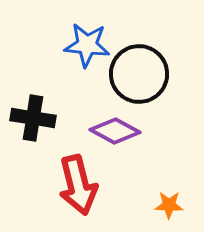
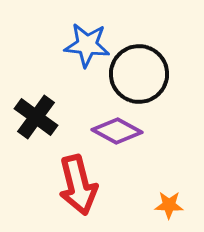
black cross: moved 3 px right, 1 px up; rotated 27 degrees clockwise
purple diamond: moved 2 px right
